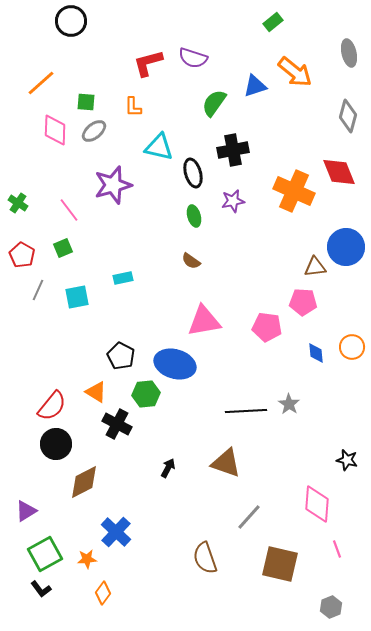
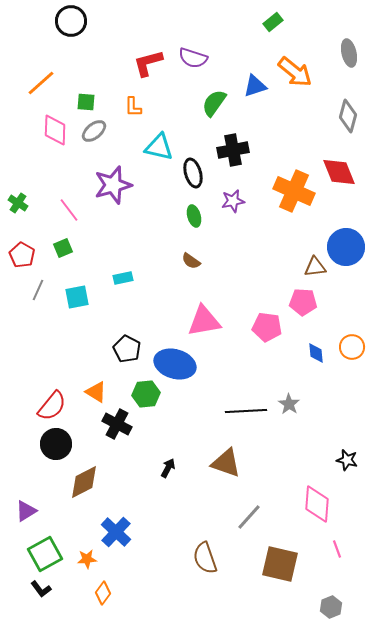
black pentagon at (121, 356): moved 6 px right, 7 px up
